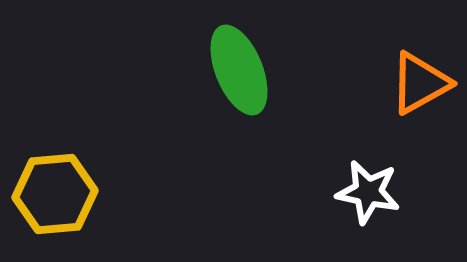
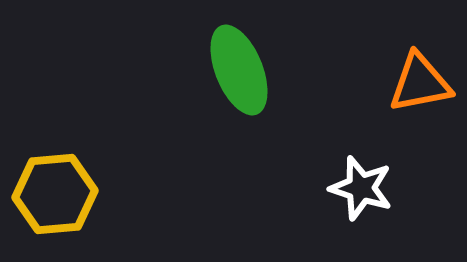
orange triangle: rotated 18 degrees clockwise
white star: moved 7 px left, 4 px up; rotated 6 degrees clockwise
